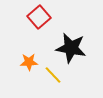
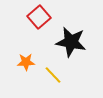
black star: moved 6 px up
orange star: moved 3 px left
